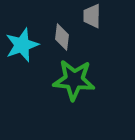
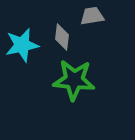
gray trapezoid: rotated 80 degrees clockwise
cyan star: rotated 8 degrees clockwise
